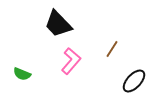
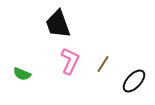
black trapezoid: rotated 24 degrees clockwise
brown line: moved 9 px left, 15 px down
pink L-shape: moved 1 px left; rotated 16 degrees counterclockwise
